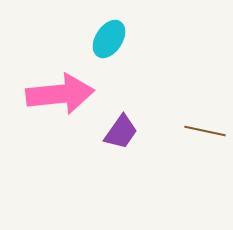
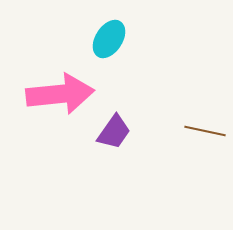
purple trapezoid: moved 7 px left
